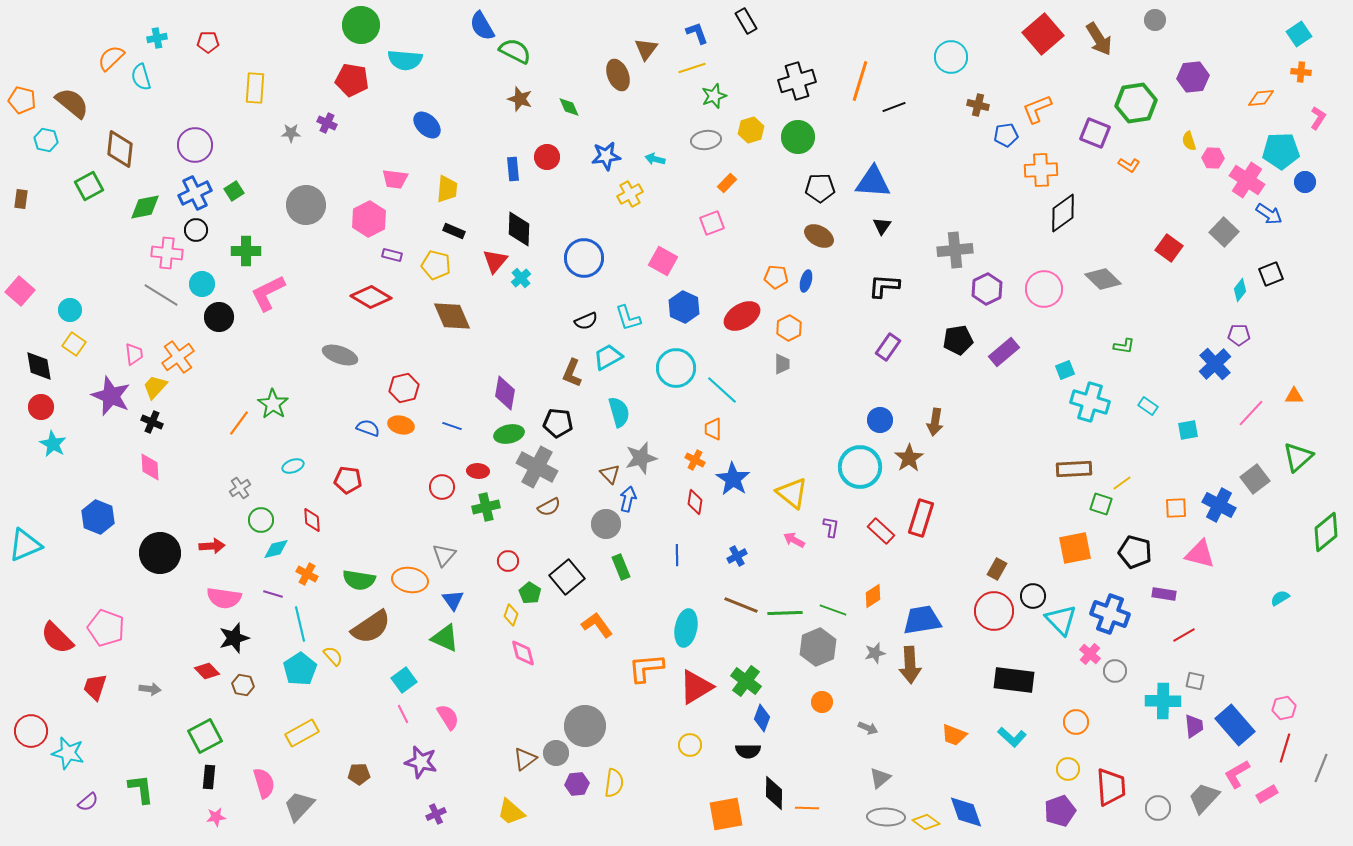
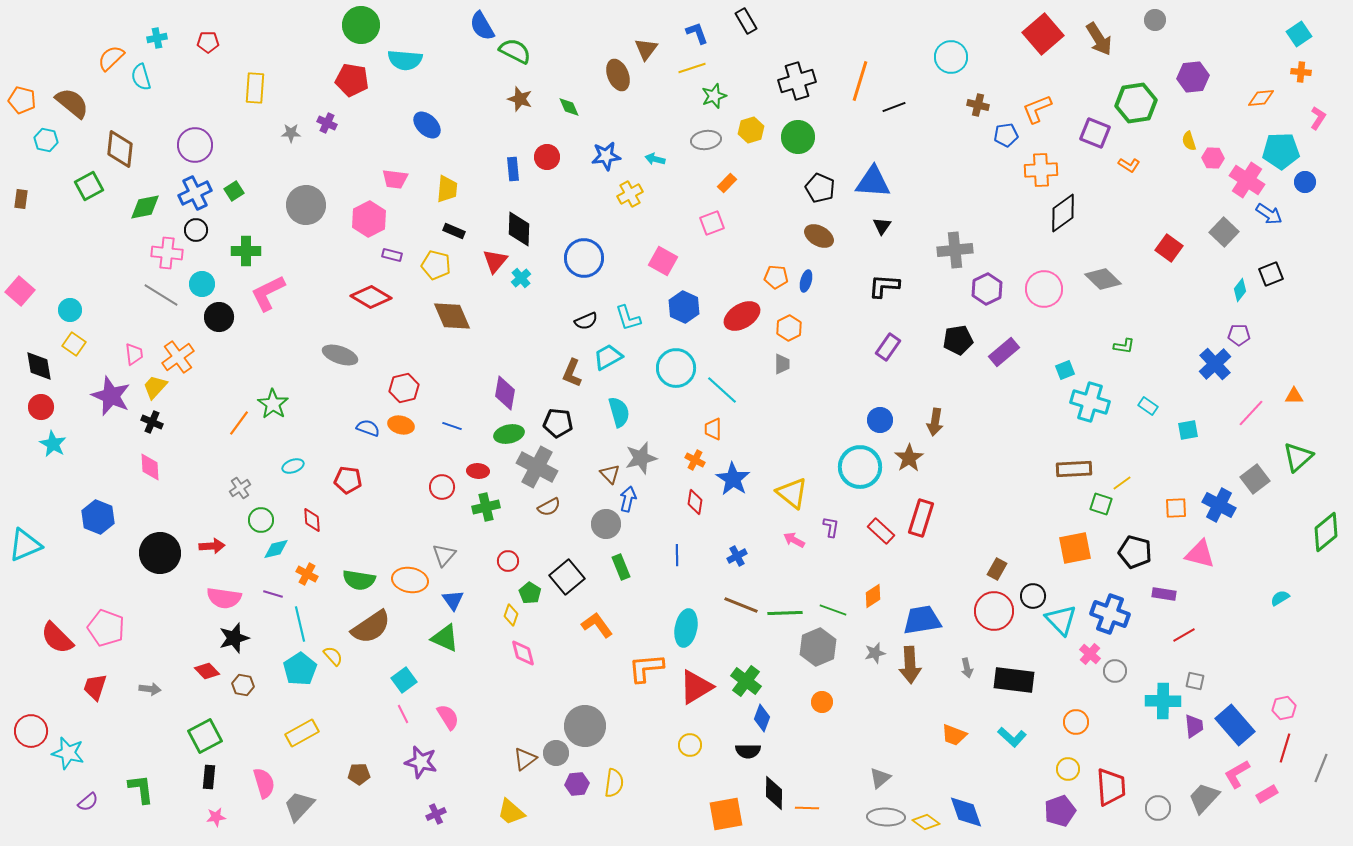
black pentagon at (820, 188): rotated 24 degrees clockwise
gray arrow at (868, 728): moved 99 px right, 60 px up; rotated 54 degrees clockwise
